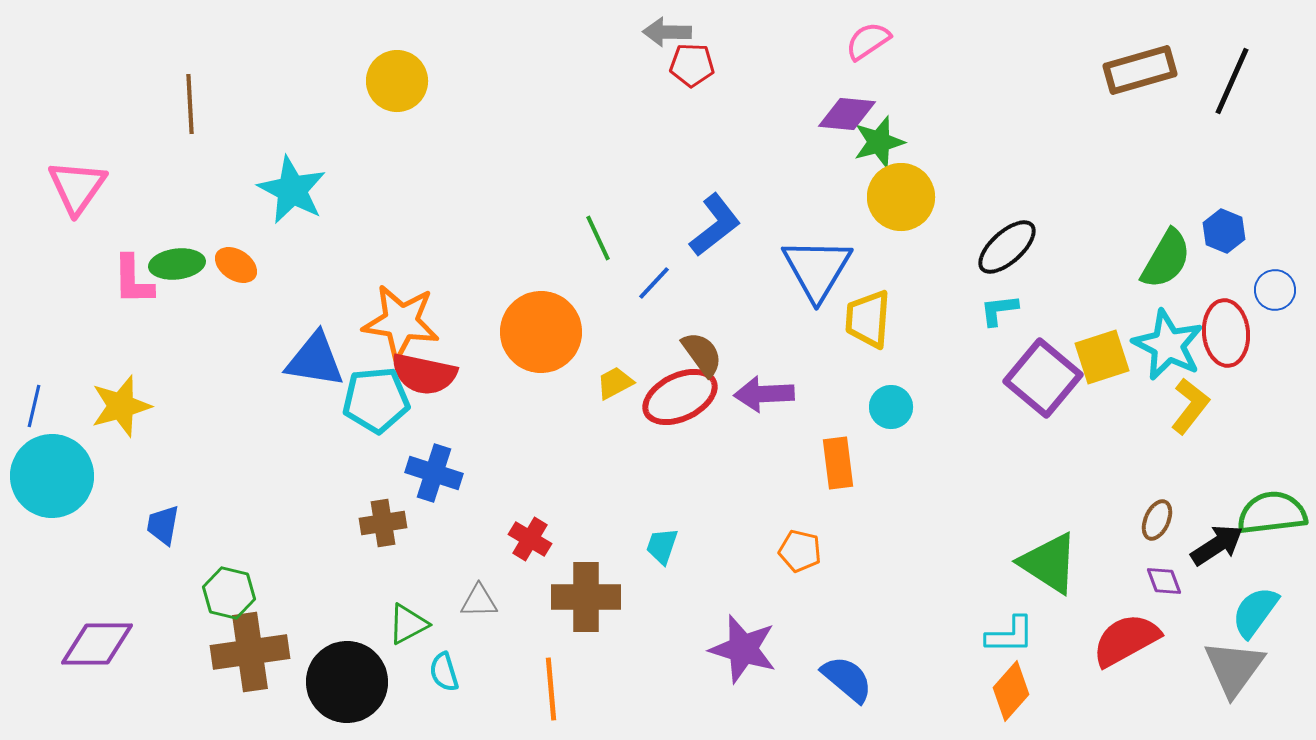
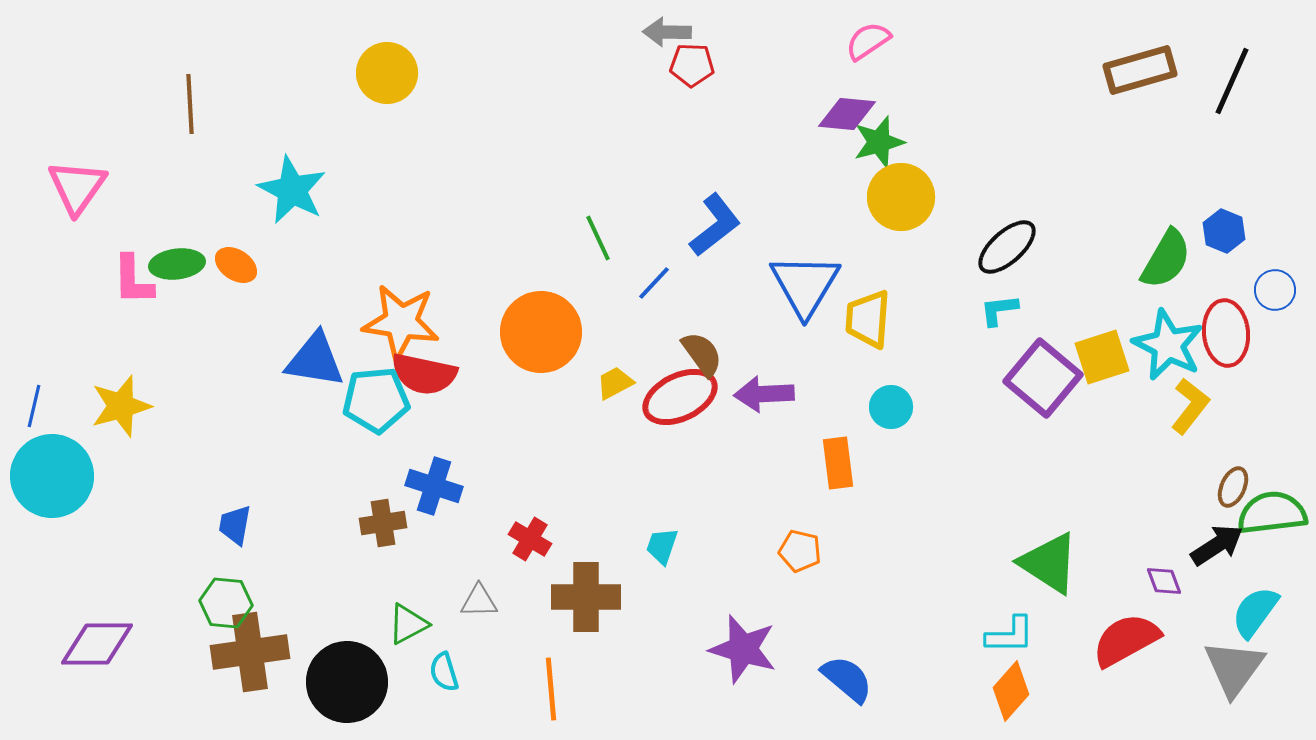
yellow circle at (397, 81): moved 10 px left, 8 px up
blue triangle at (817, 269): moved 12 px left, 16 px down
blue cross at (434, 473): moved 13 px down
brown ellipse at (1157, 520): moved 76 px right, 33 px up
blue trapezoid at (163, 525): moved 72 px right
green hexagon at (229, 593): moved 3 px left, 10 px down; rotated 9 degrees counterclockwise
